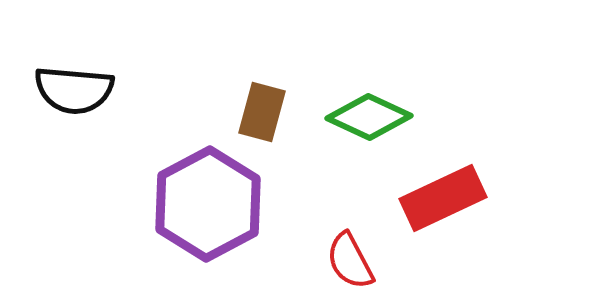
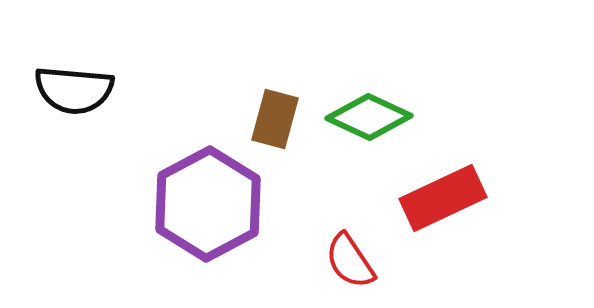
brown rectangle: moved 13 px right, 7 px down
red semicircle: rotated 6 degrees counterclockwise
